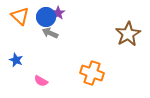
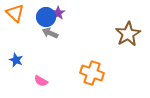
orange triangle: moved 5 px left, 3 px up
